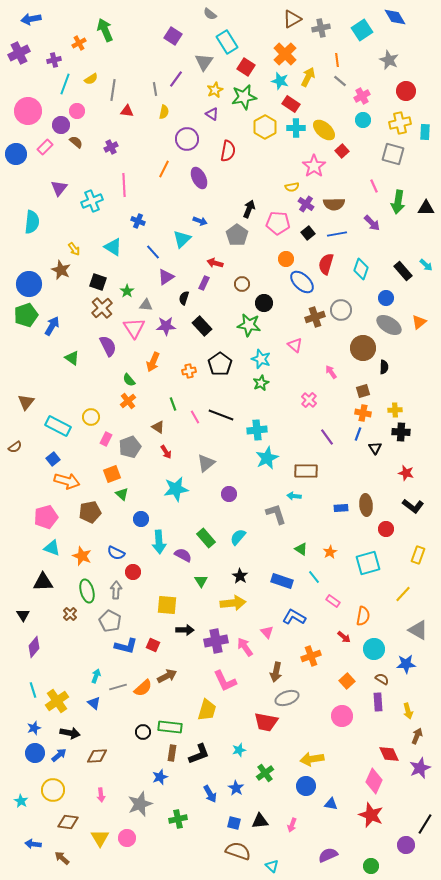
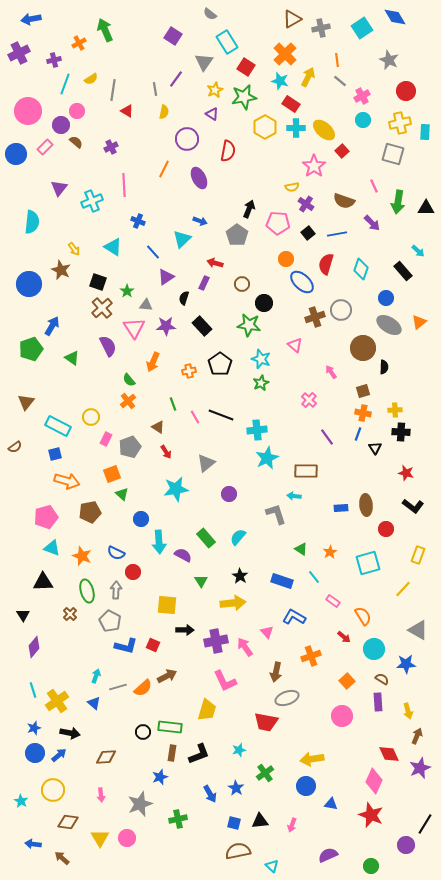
cyan square at (362, 30): moved 2 px up
red triangle at (127, 111): rotated 24 degrees clockwise
brown semicircle at (334, 204): moved 10 px right, 3 px up; rotated 20 degrees clockwise
cyan arrow at (426, 265): moved 8 px left, 14 px up
green pentagon at (26, 315): moved 5 px right, 34 px down
blue square at (53, 459): moved 2 px right, 5 px up; rotated 24 degrees clockwise
yellow line at (403, 594): moved 5 px up
orange semicircle at (363, 616): rotated 42 degrees counterclockwise
brown diamond at (97, 756): moved 9 px right, 1 px down
brown semicircle at (238, 851): rotated 30 degrees counterclockwise
